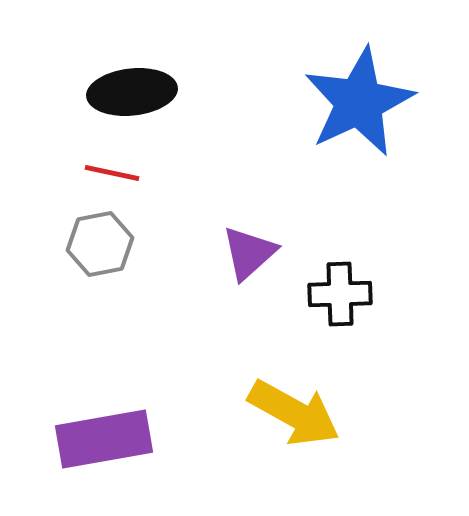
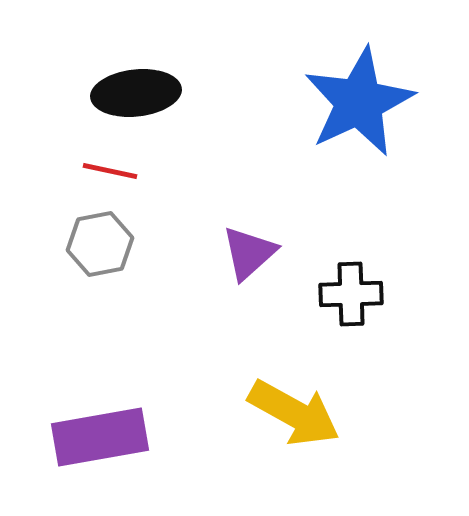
black ellipse: moved 4 px right, 1 px down
red line: moved 2 px left, 2 px up
black cross: moved 11 px right
purple rectangle: moved 4 px left, 2 px up
